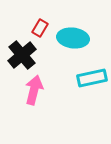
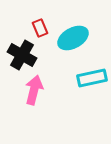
red rectangle: rotated 54 degrees counterclockwise
cyan ellipse: rotated 36 degrees counterclockwise
black cross: rotated 20 degrees counterclockwise
